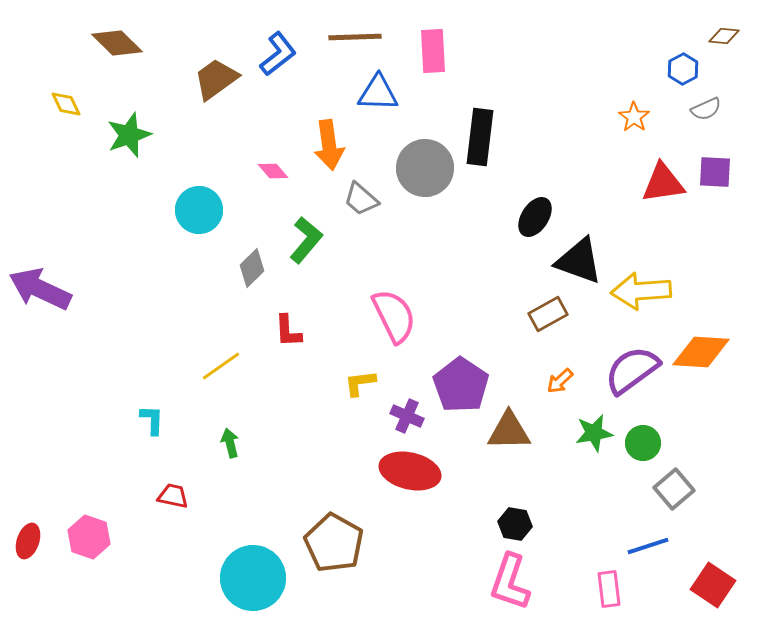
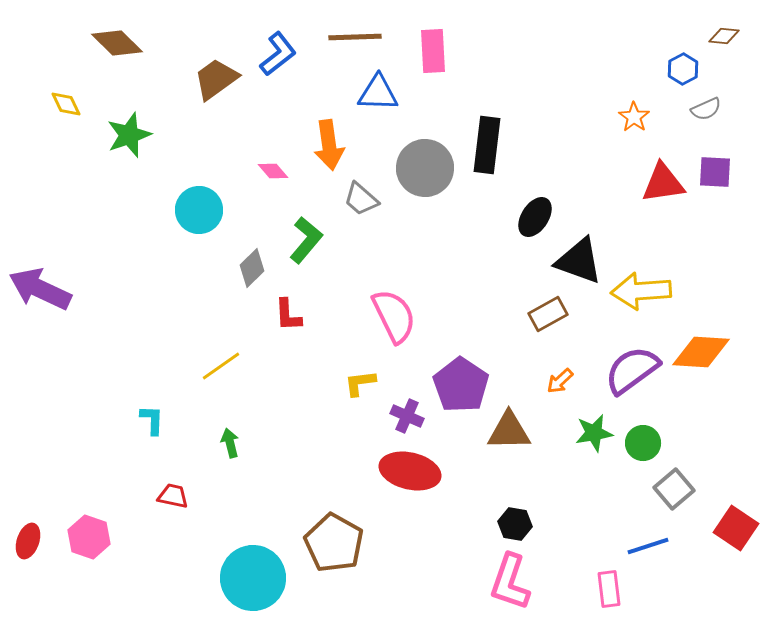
black rectangle at (480, 137): moved 7 px right, 8 px down
red L-shape at (288, 331): moved 16 px up
red square at (713, 585): moved 23 px right, 57 px up
